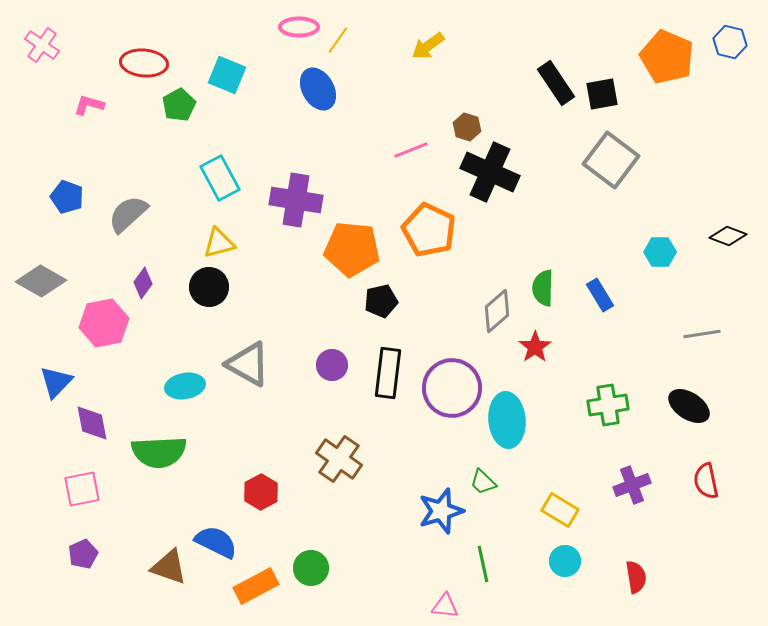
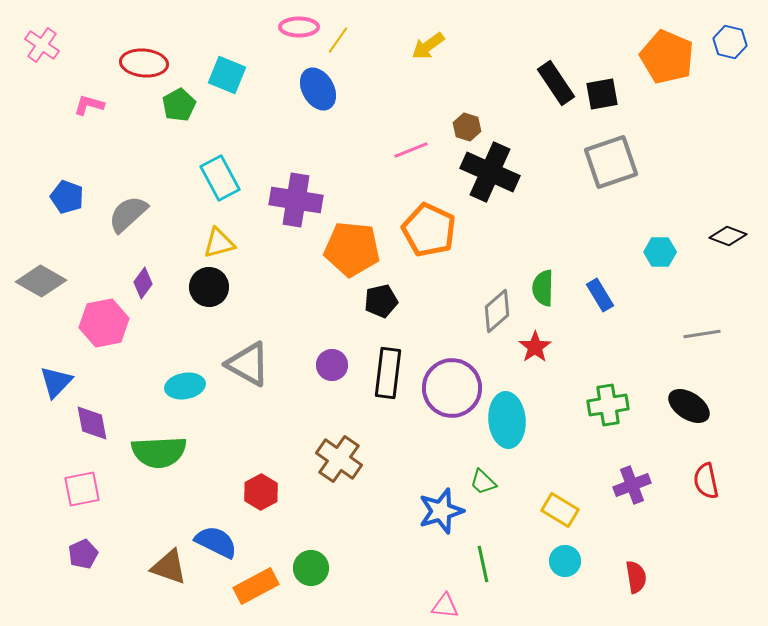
gray square at (611, 160): moved 2 px down; rotated 34 degrees clockwise
